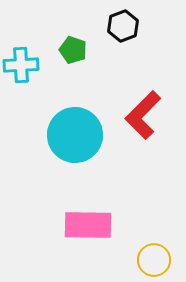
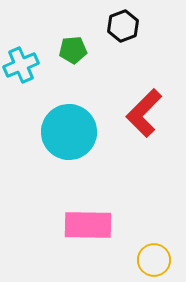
green pentagon: rotated 24 degrees counterclockwise
cyan cross: rotated 20 degrees counterclockwise
red L-shape: moved 1 px right, 2 px up
cyan circle: moved 6 px left, 3 px up
